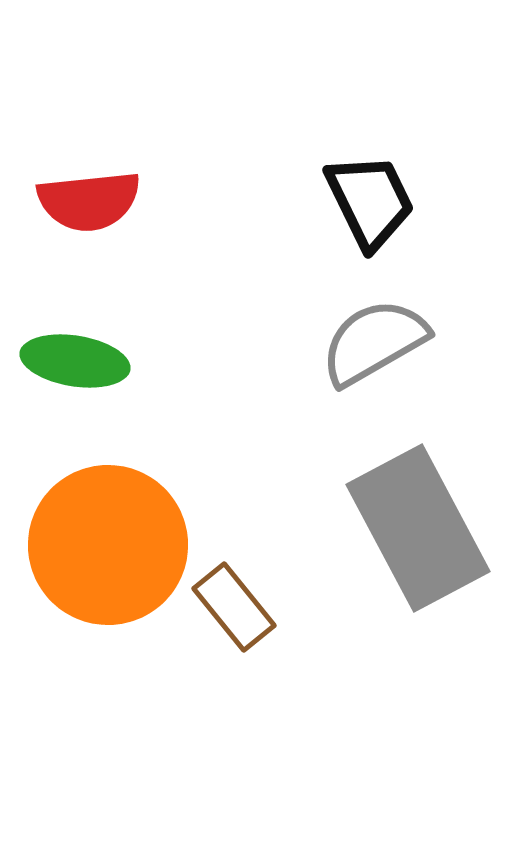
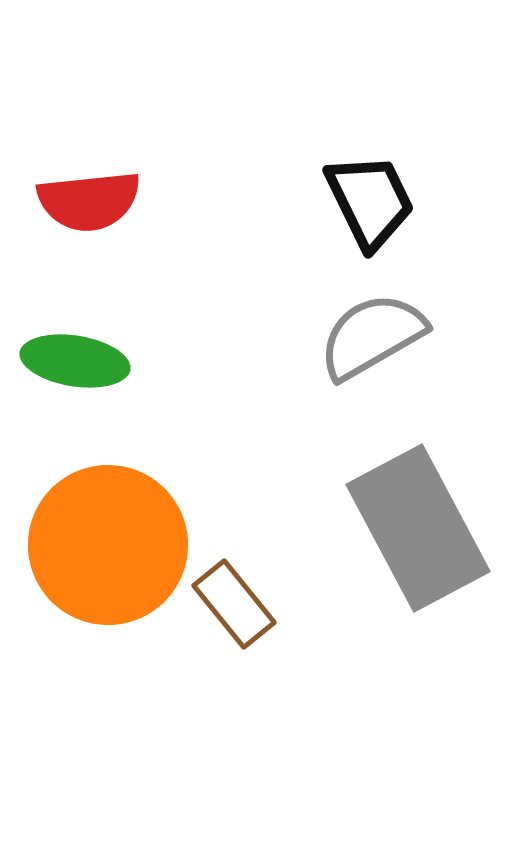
gray semicircle: moved 2 px left, 6 px up
brown rectangle: moved 3 px up
